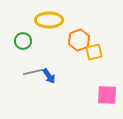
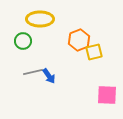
yellow ellipse: moved 9 px left, 1 px up
